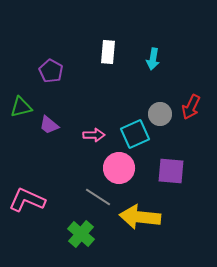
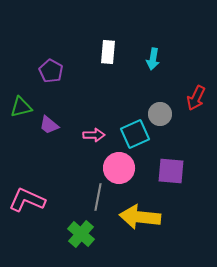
red arrow: moved 5 px right, 9 px up
gray line: rotated 68 degrees clockwise
